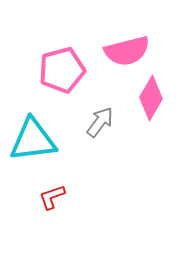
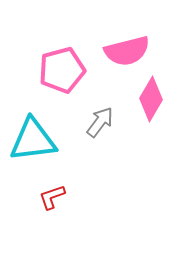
pink diamond: moved 1 px down
